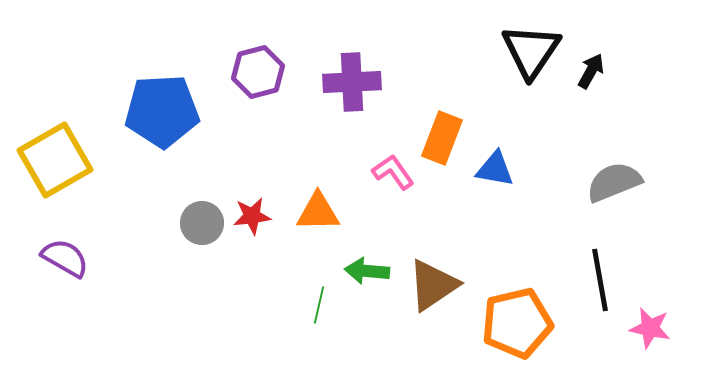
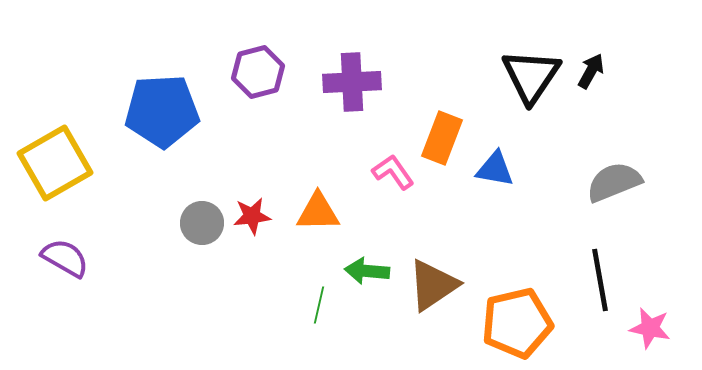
black triangle: moved 25 px down
yellow square: moved 3 px down
